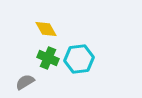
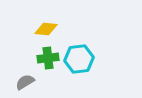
yellow diamond: rotated 55 degrees counterclockwise
green cross: rotated 30 degrees counterclockwise
